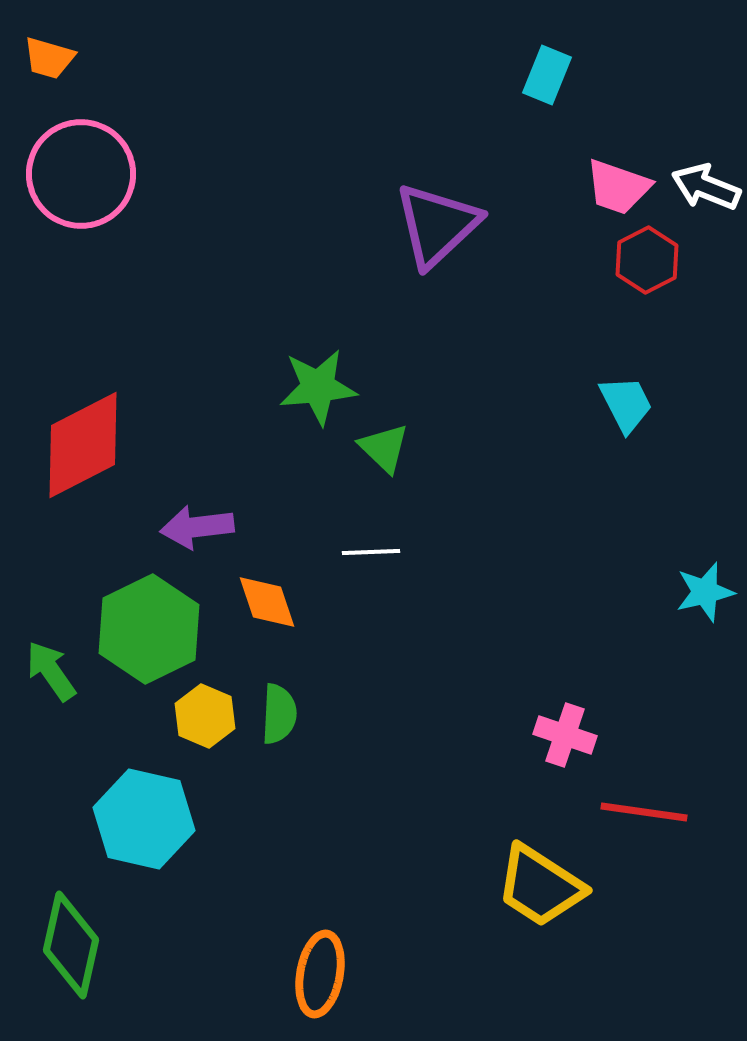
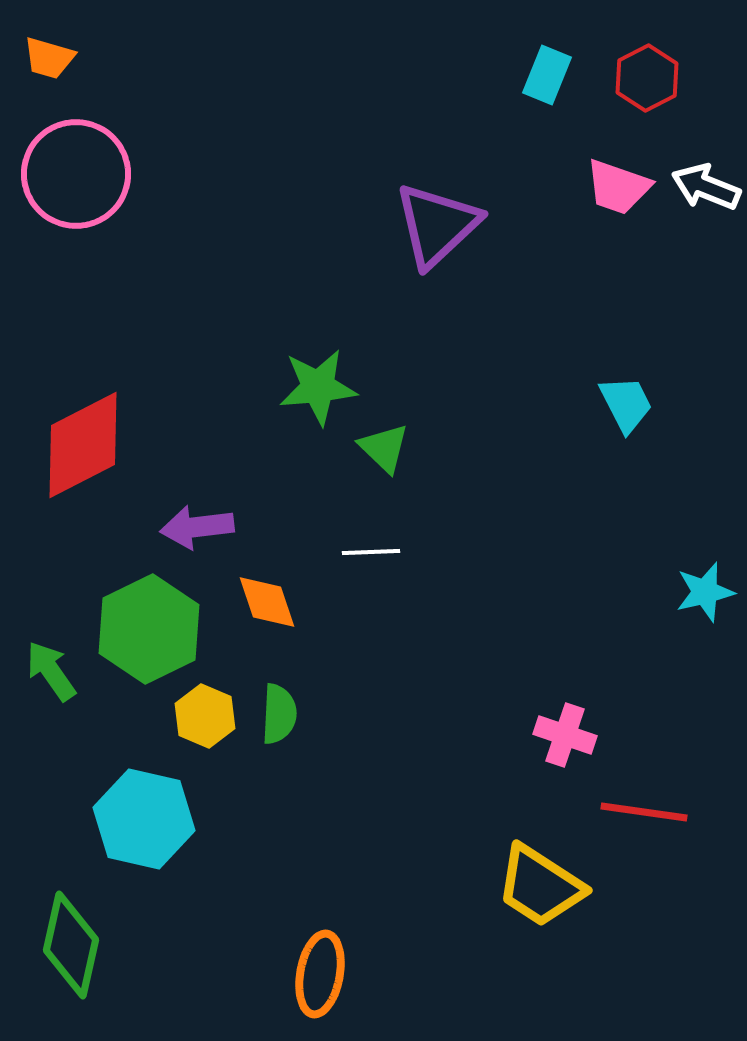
pink circle: moved 5 px left
red hexagon: moved 182 px up
